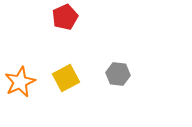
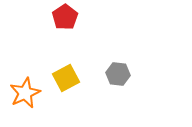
red pentagon: rotated 10 degrees counterclockwise
orange star: moved 5 px right, 11 px down
